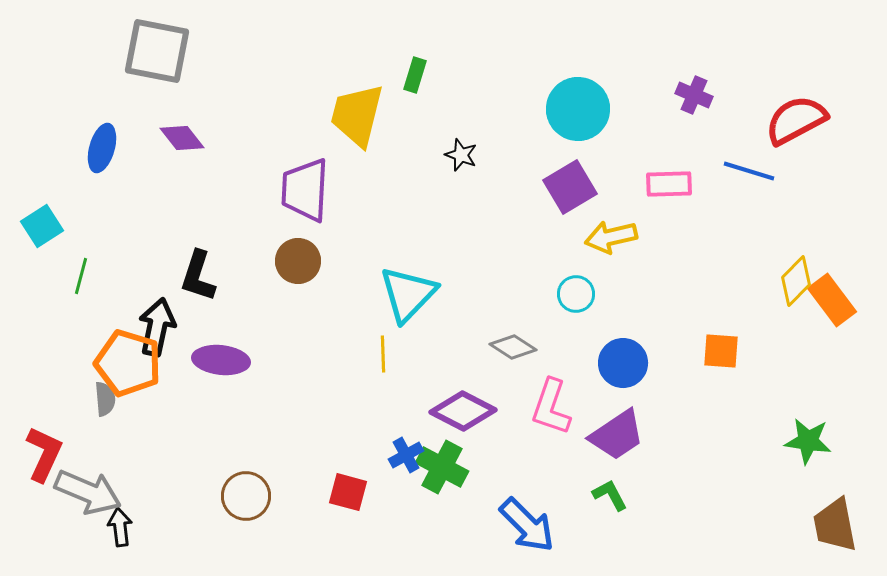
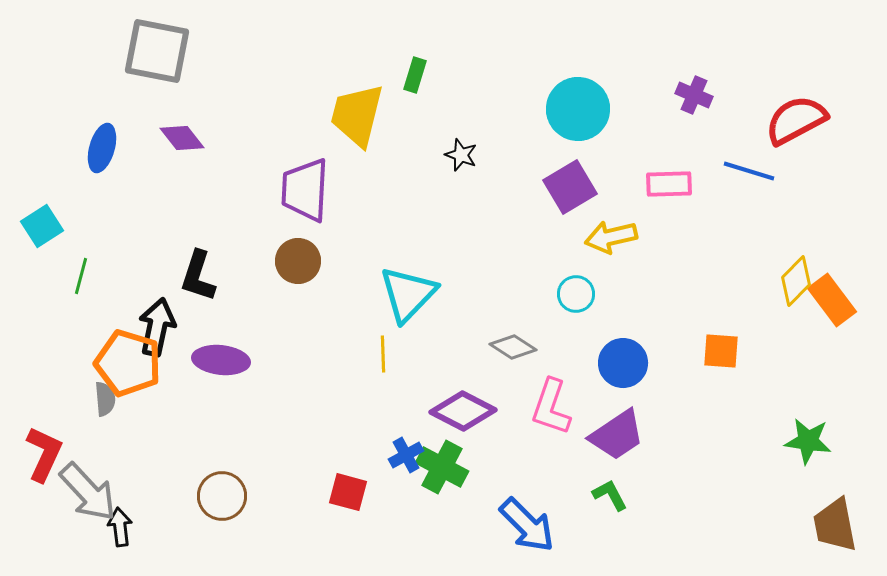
gray arrow at (88, 492): rotated 24 degrees clockwise
brown circle at (246, 496): moved 24 px left
